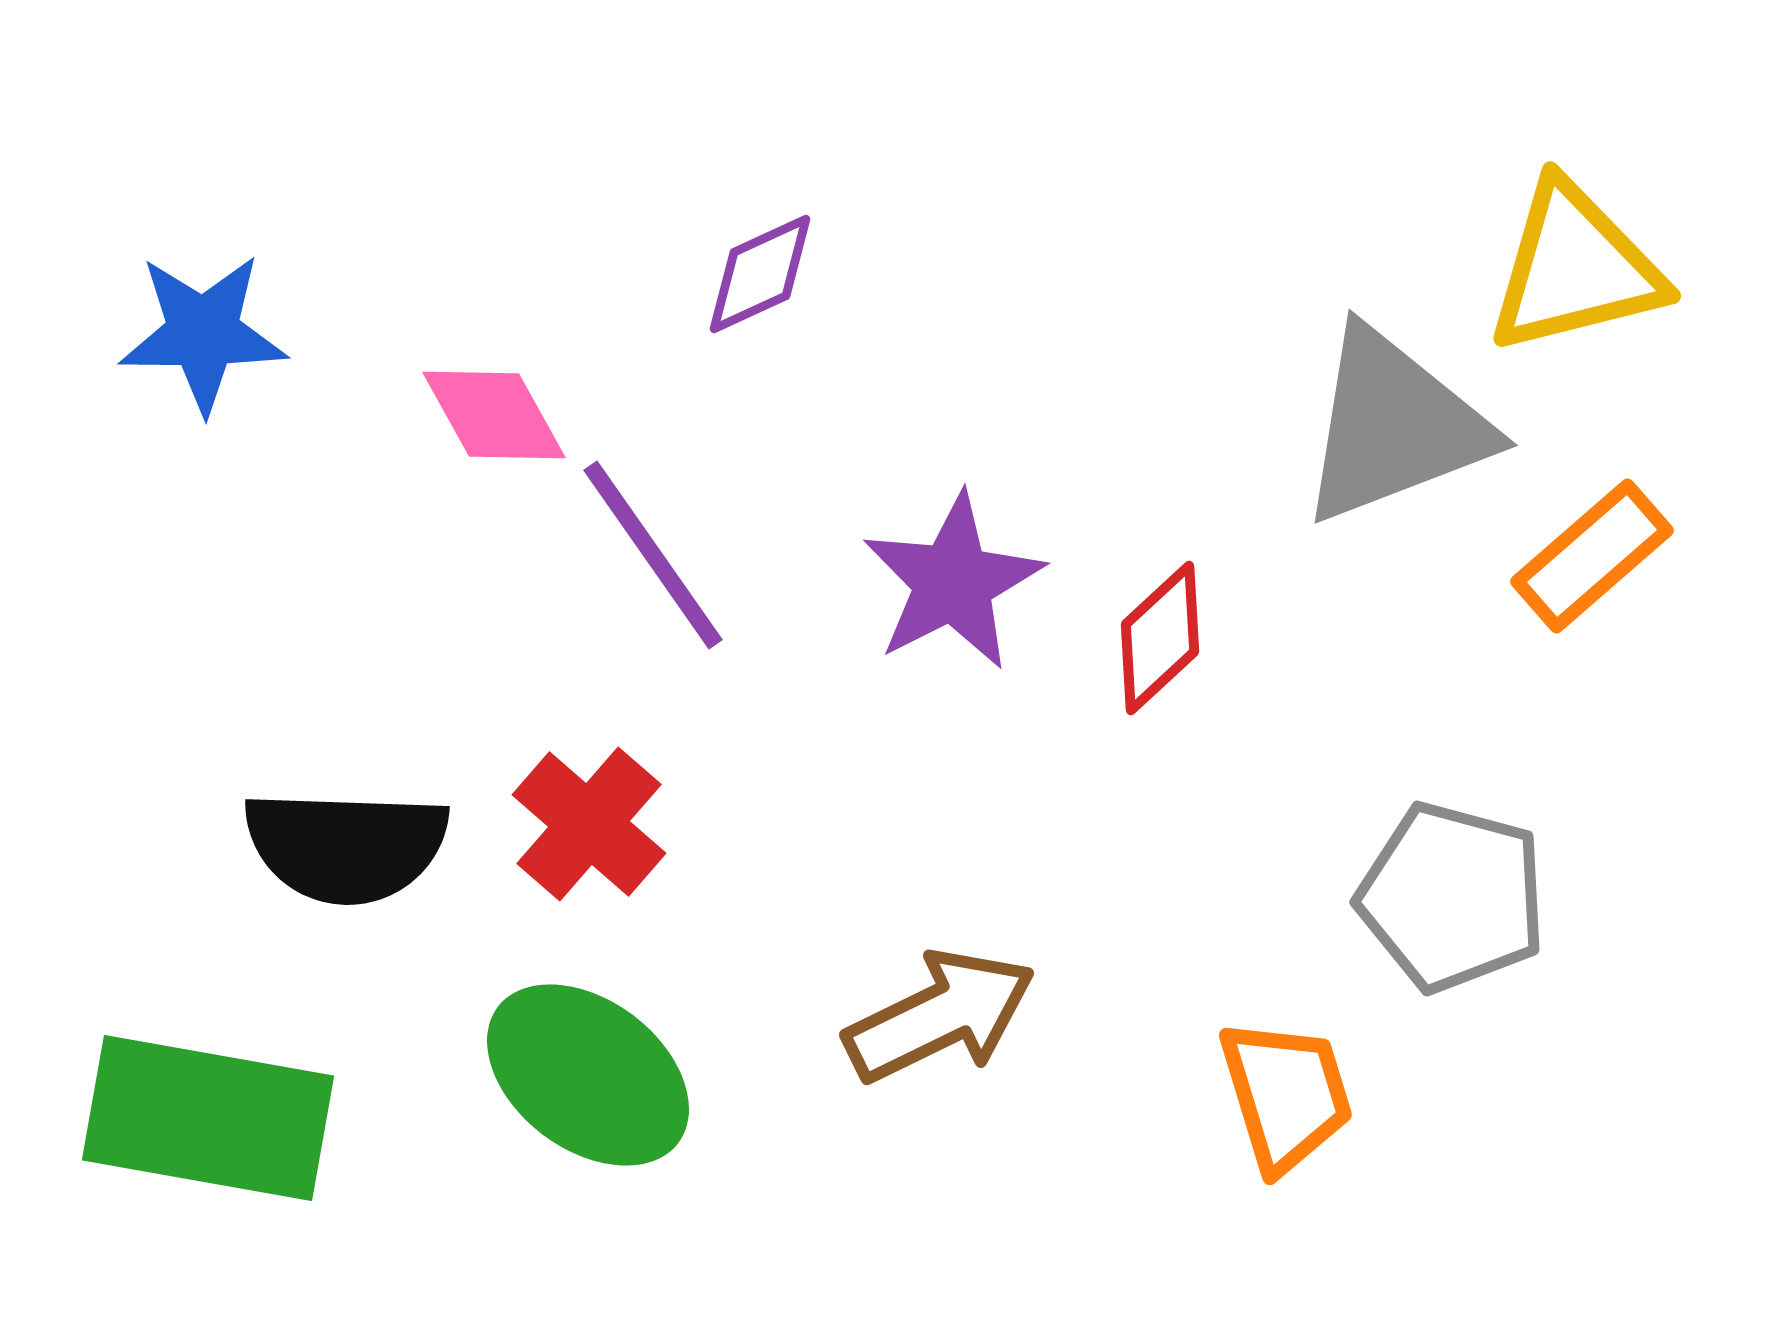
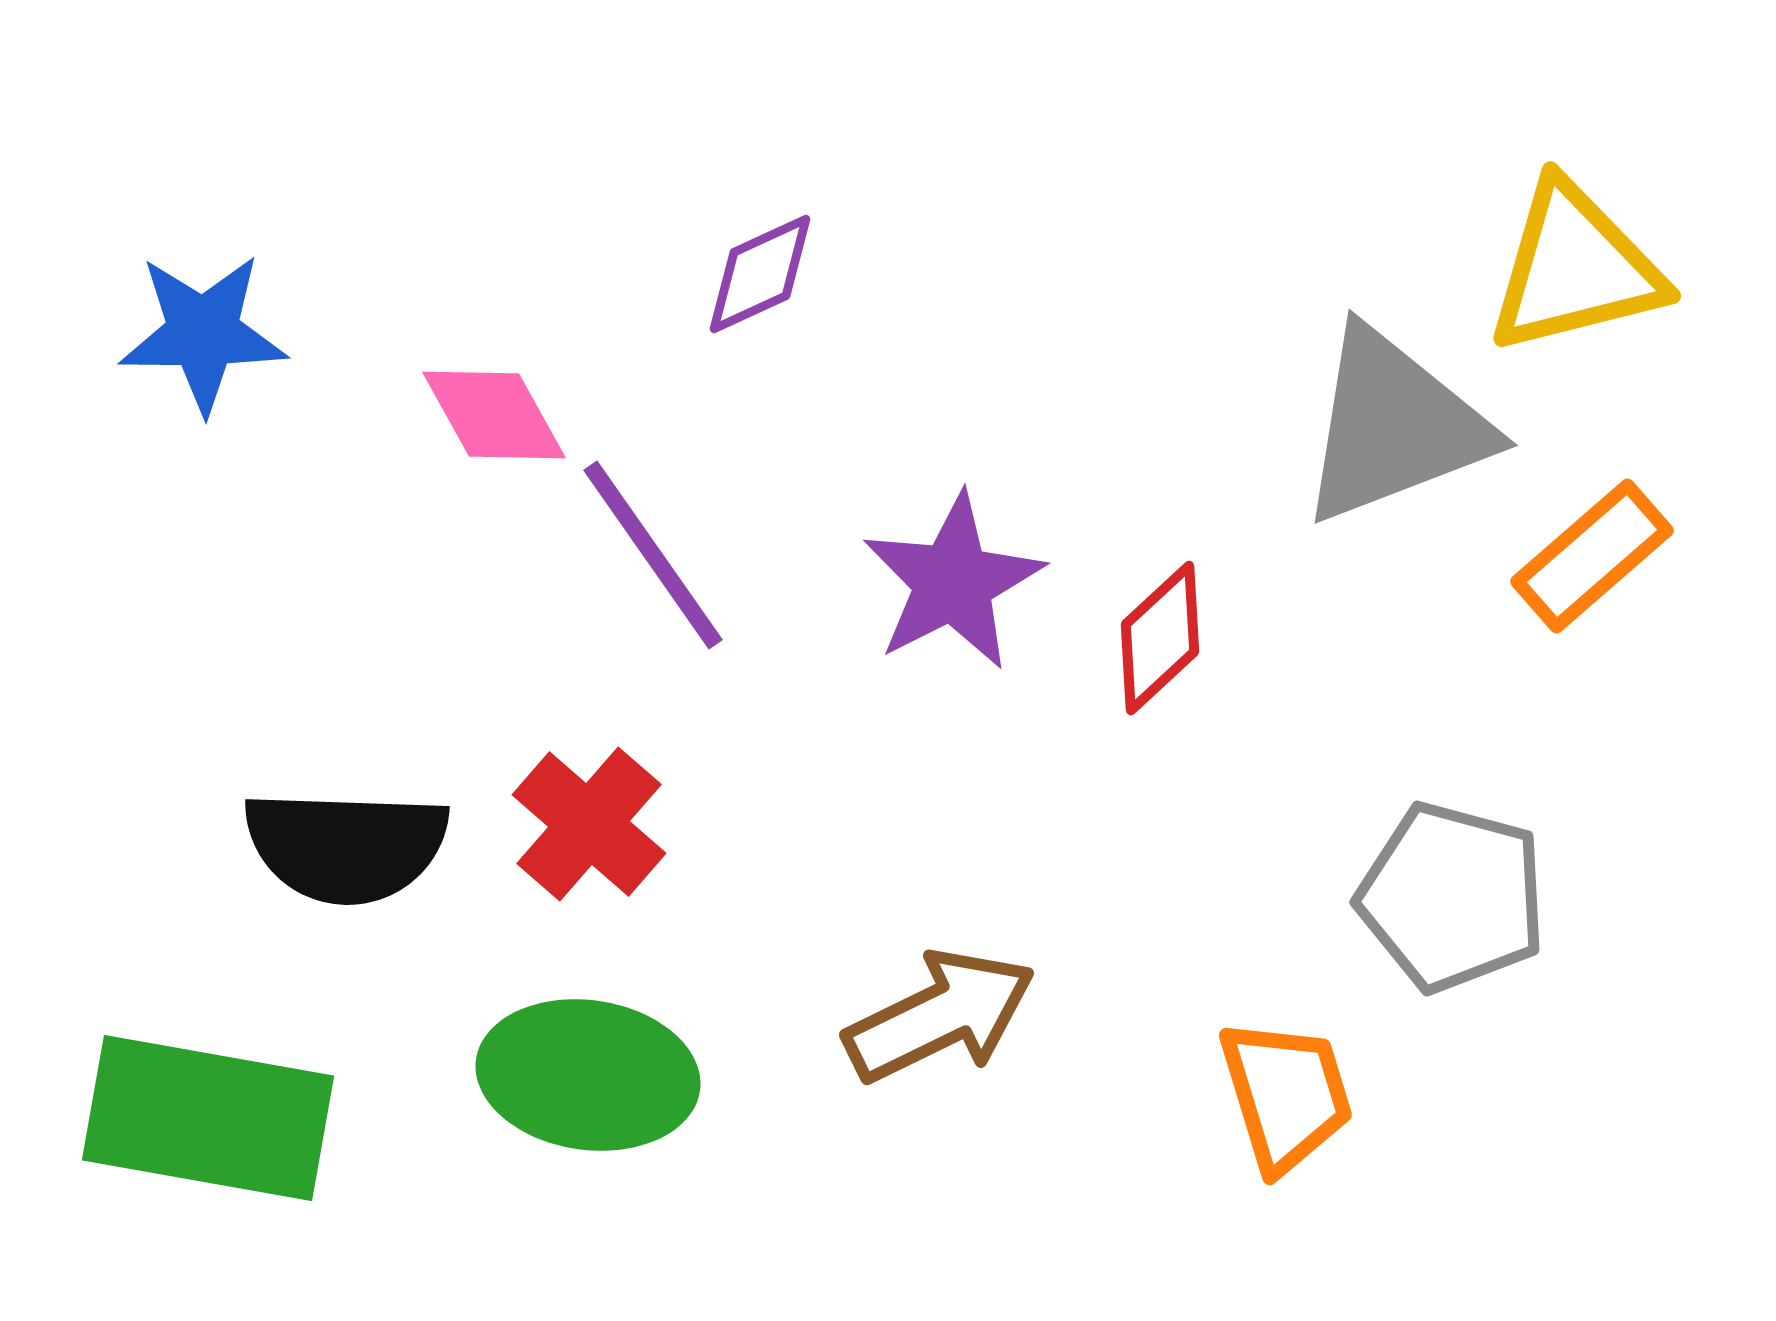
green ellipse: rotated 29 degrees counterclockwise
